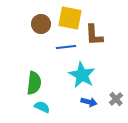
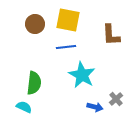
yellow square: moved 2 px left, 2 px down
brown circle: moved 6 px left
brown L-shape: moved 17 px right
blue arrow: moved 6 px right, 5 px down
cyan semicircle: moved 18 px left
